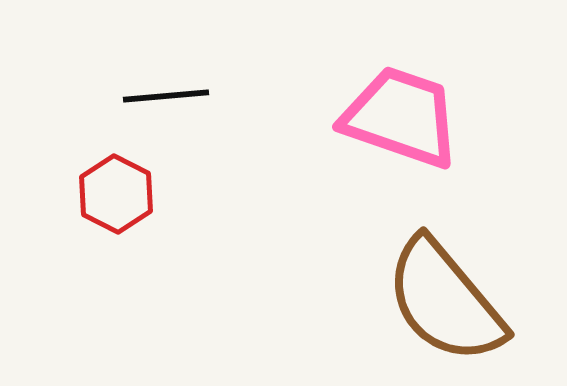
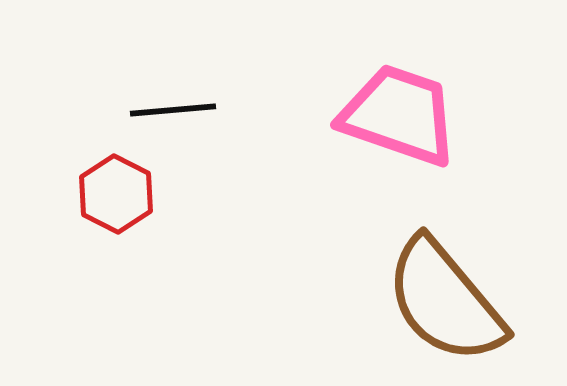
black line: moved 7 px right, 14 px down
pink trapezoid: moved 2 px left, 2 px up
